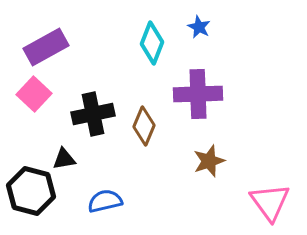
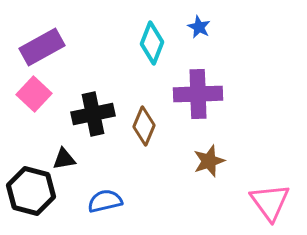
purple rectangle: moved 4 px left
